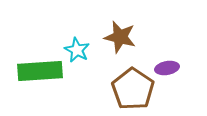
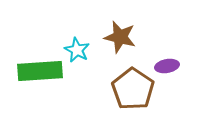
purple ellipse: moved 2 px up
